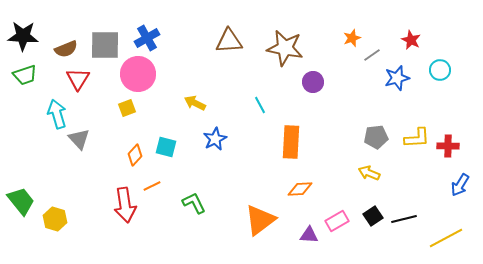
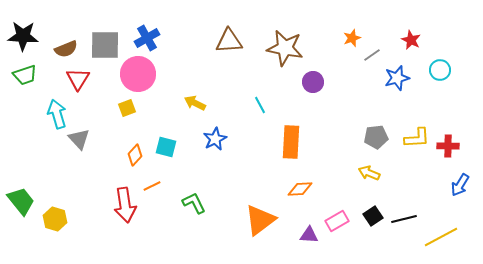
yellow line at (446, 238): moved 5 px left, 1 px up
